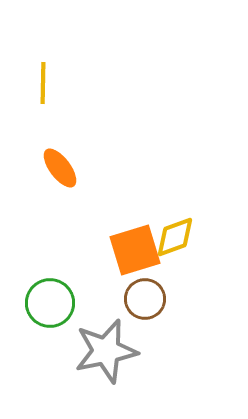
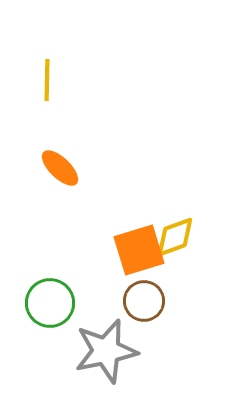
yellow line: moved 4 px right, 3 px up
orange ellipse: rotated 9 degrees counterclockwise
orange square: moved 4 px right
brown circle: moved 1 px left, 2 px down
